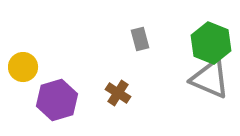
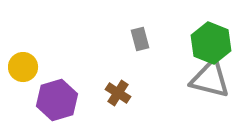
gray triangle: rotated 9 degrees counterclockwise
